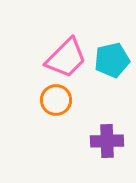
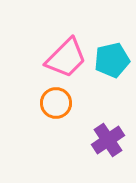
orange circle: moved 3 px down
purple cross: moved 1 px right, 1 px up; rotated 32 degrees counterclockwise
